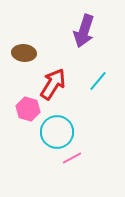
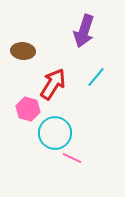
brown ellipse: moved 1 px left, 2 px up
cyan line: moved 2 px left, 4 px up
cyan circle: moved 2 px left, 1 px down
pink line: rotated 54 degrees clockwise
